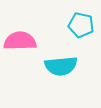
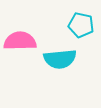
cyan semicircle: moved 1 px left, 7 px up
